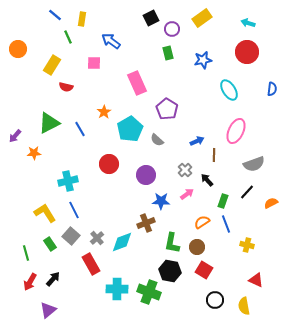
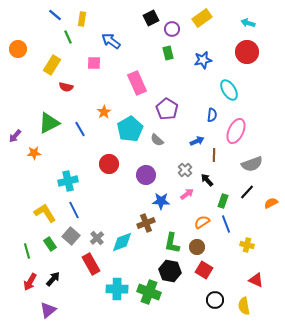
blue semicircle at (272, 89): moved 60 px left, 26 px down
gray semicircle at (254, 164): moved 2 px left
green line at (26, 253): moved 1 px right, 2 px up
